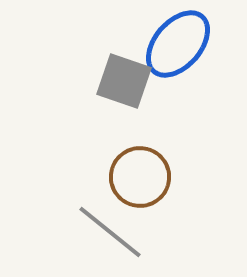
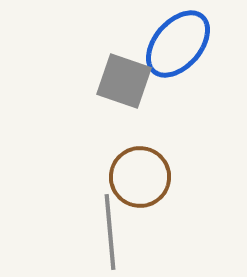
gray line: rotated 46 degrees clockwise
